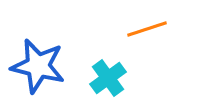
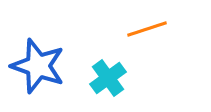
blue star: rotated 6 degrees clockwise
